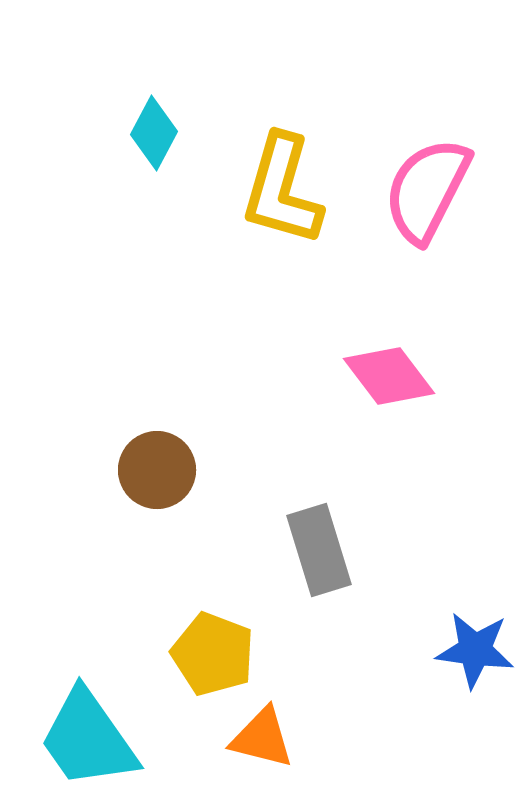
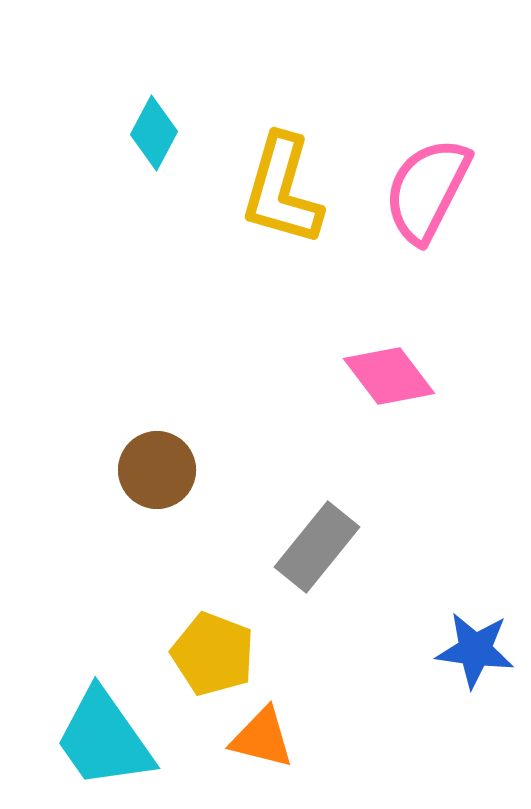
gray rectangle: moved 2 px left, 3 px up; rotated 56 degrees clockwise
cyan trapezoid: moved 16 px right
